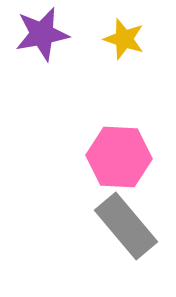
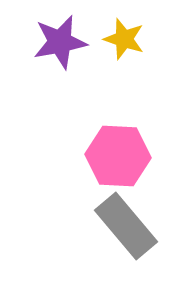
purple star: moved 18 px right, 8 px down
pink hexagon: moved 1 px left, 1 px up
